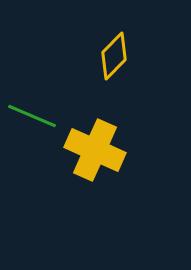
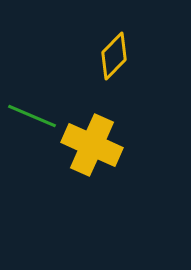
yellow cross: moved 3 px left, 5 px up
